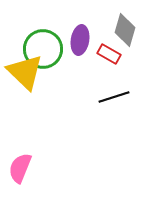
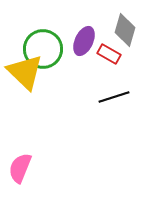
purple ellipse: moved 4 px right, 1 px down; rotated 16 degrees clockwise
